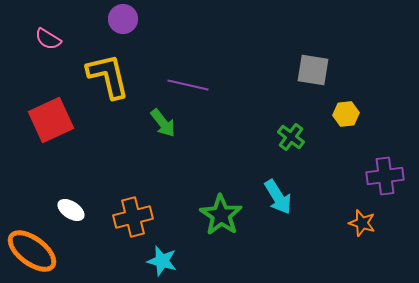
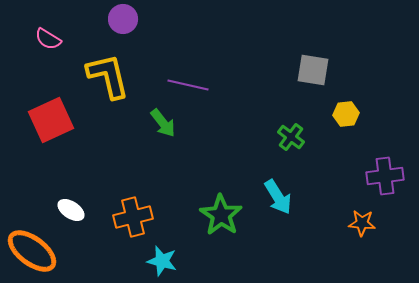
orange star: rotated 12 degrees counterclockwise
